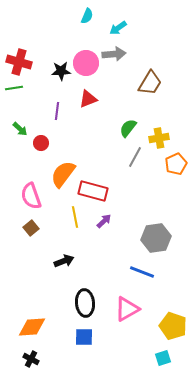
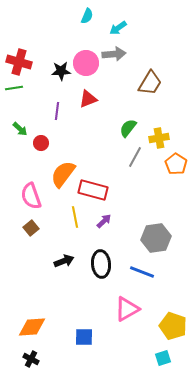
orange pentagon: rotated 15 degrees counterclockwise
red rectangle: moved 1 px up
black ellipse: moved 16 px right, 39 px up
